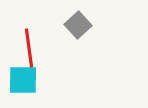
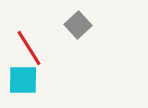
red line: rotated 24 degrees counterclockwise
